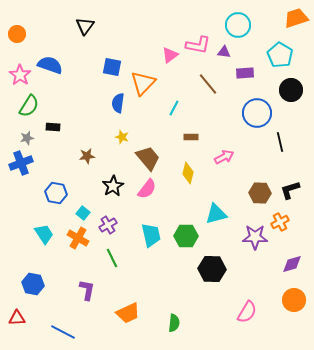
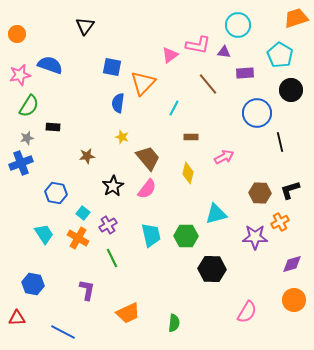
pink star at (20, 75): rotated 25 degrees clockwise
